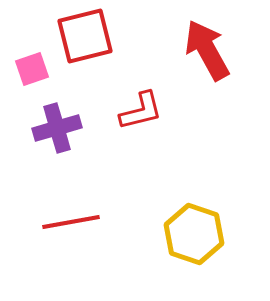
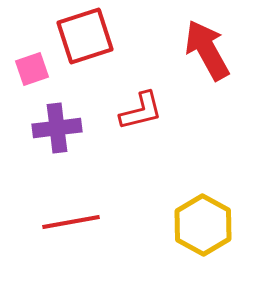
red square: rotated 4 degrees counterclockwise
purple cross: rotated 9 degrees clockwise
yellow hexagon: moved 9 px right, 9 px up; rotated 10 degrees clockwise
